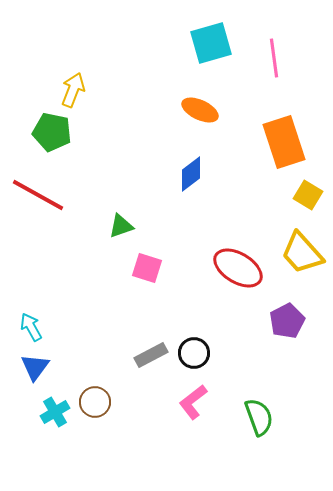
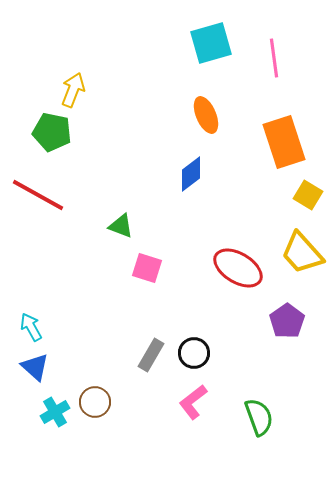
orange ellipse: moved 6 px right, 5 px down; rotated 42 degrees clockwise
green triangle: rotated 40 degrees clockwise
purple pentagon: rotated 8 degrees counterclockwise
gray rectangle: rotated 32 degrees counterclockwise
blue triangle: rotated 24 degrees counterclockwise
